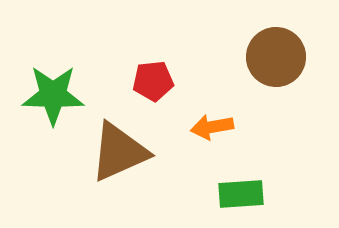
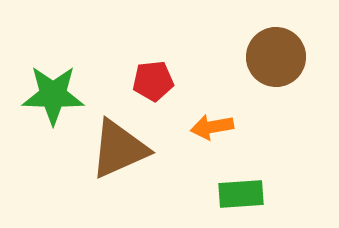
brown triangle: moved 3 px up
